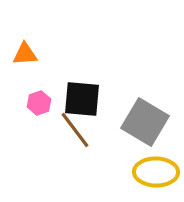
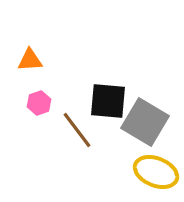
orange triangle: moved 5 px right, 6 px down
black square: moved 26 px right, 2 px down
brown line: moved 2 px right
yellow ellipse: rotated 21 degrees clockwise
